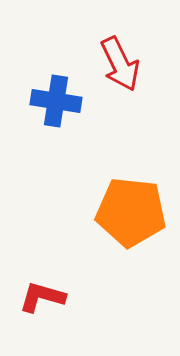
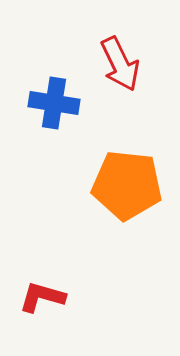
blue cross: moved 2 px left, 2 px down
orange pentagon: moved 4 px left, 27 px up
